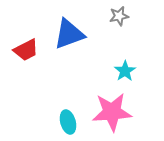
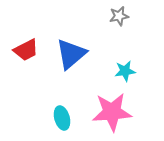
blue triangle: moved 2 px right, 20 px down; rotated 20 degrees counterclockwise
cyan star: rotated 25 degrees clockwise
cyan ellipse: moved 6 px left, 4 px up
